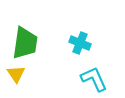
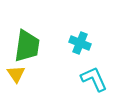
green trapezoid: moved 2 px right, 3 px down
